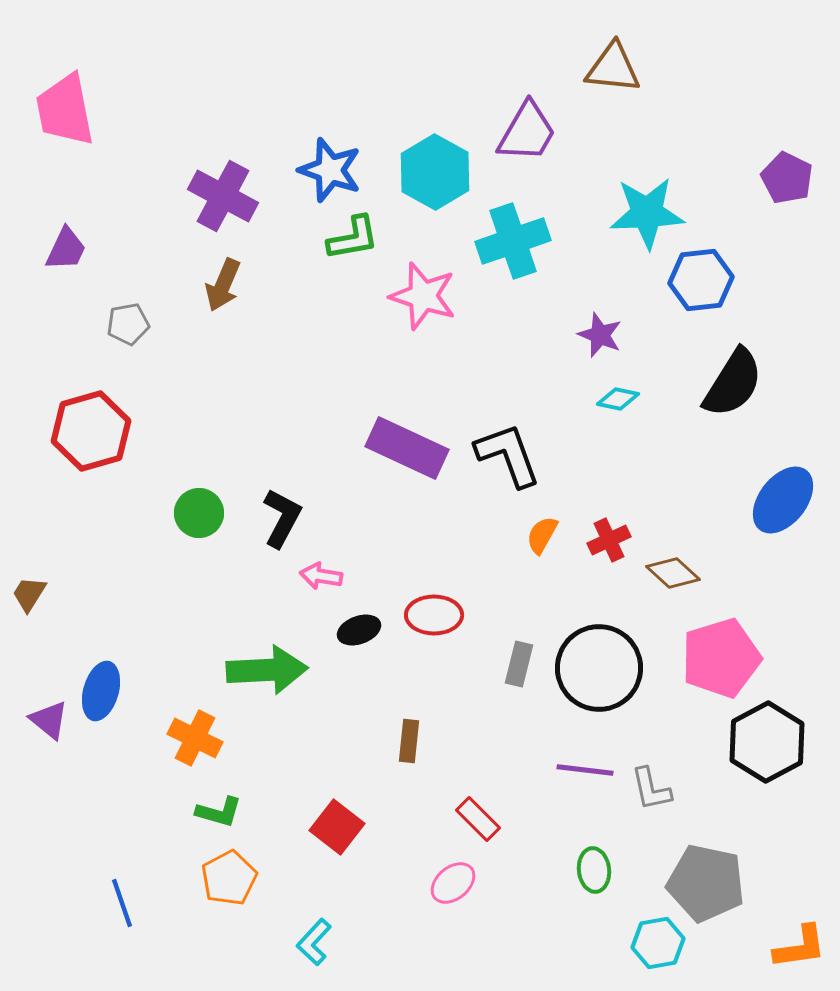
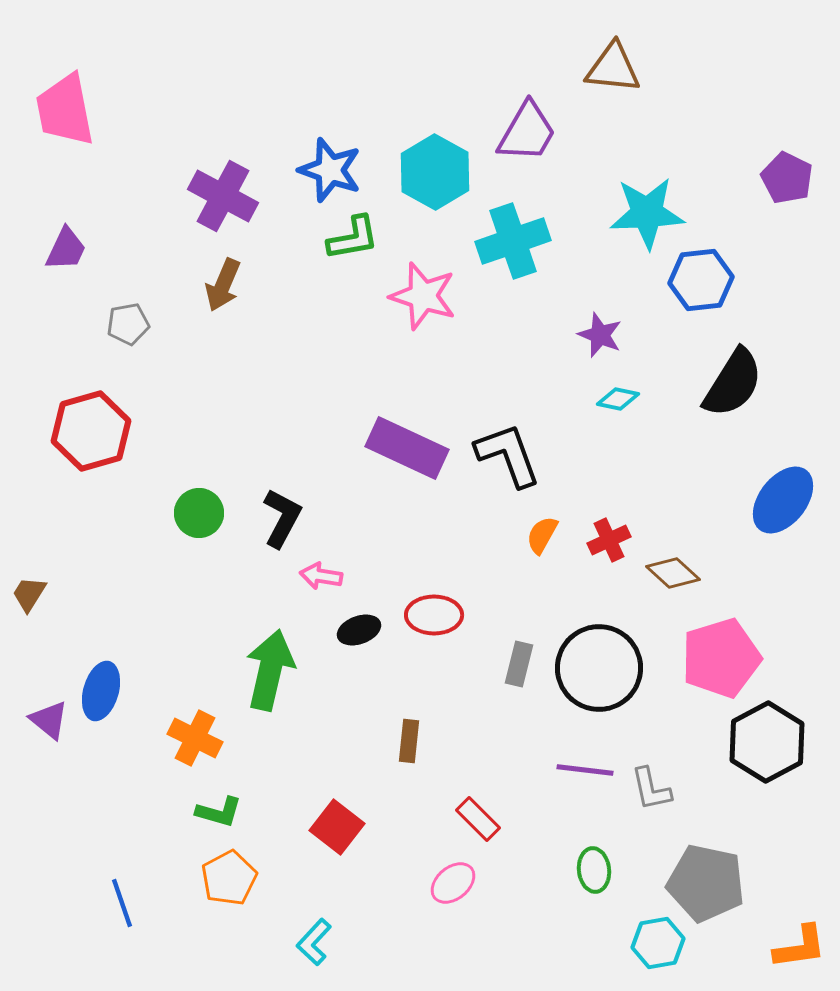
green arrow at (267, 670): moved 3 px right; rotated 74 degrees counterclockwise
